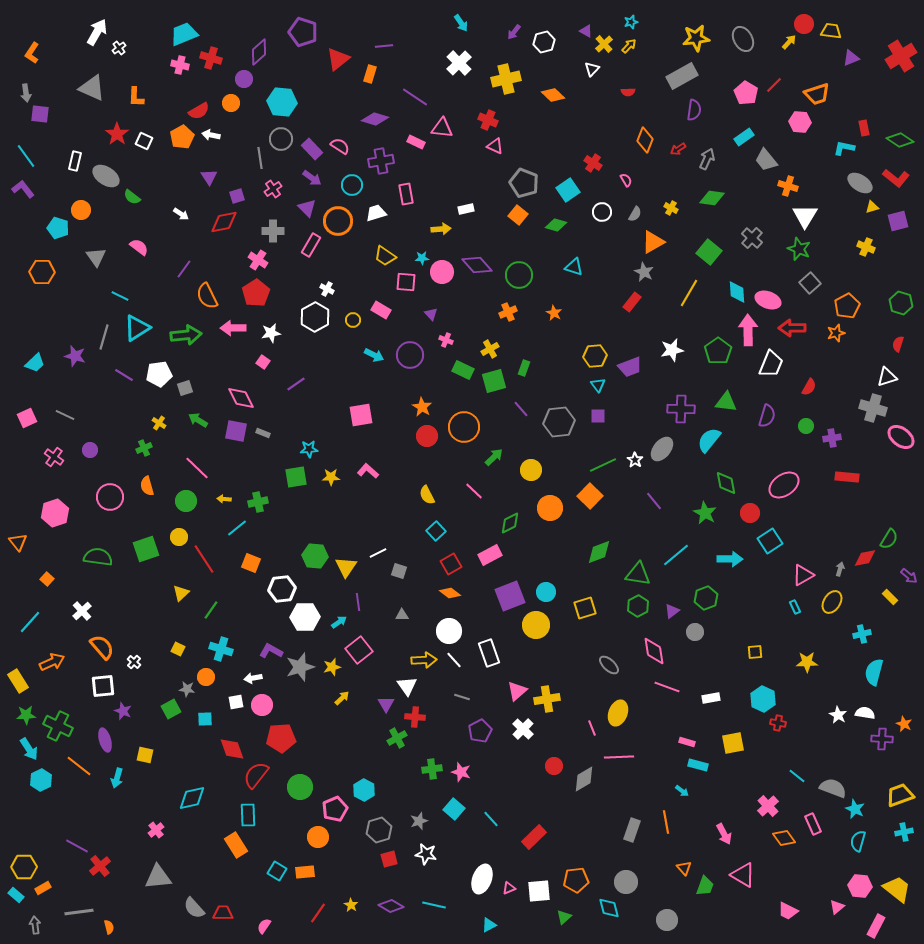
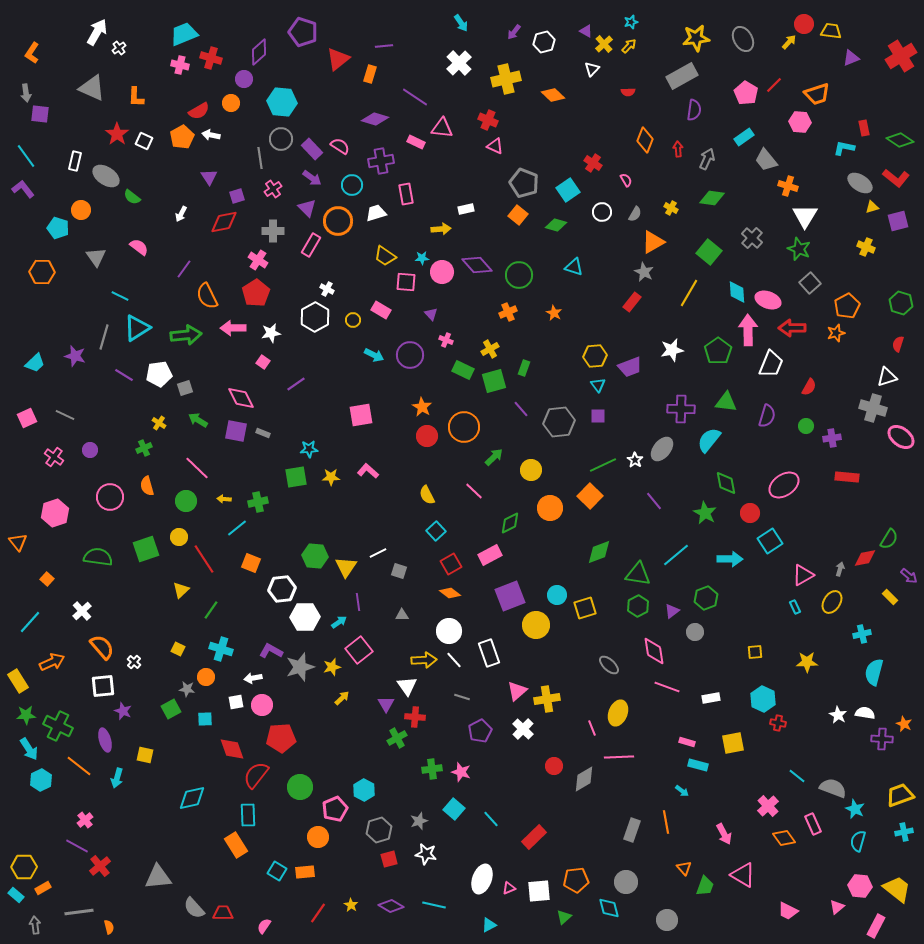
red arrow at (678, 149): rotated 119 degrees clockwise
white arrow at (181, 214): rotated 84 degrees clockwise
cyan circle at (546, 592): moved 11 px right, 3 px down
yellow triangle at (181, 593): moved 3 px up
pink cross at (156, 830): moved 71 px left, 10 px up
